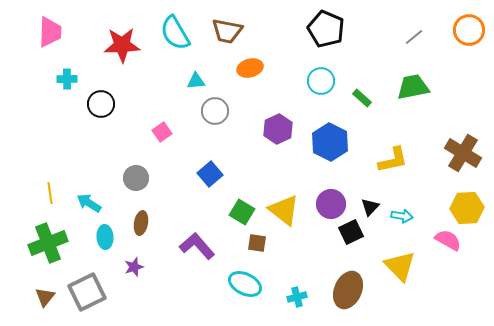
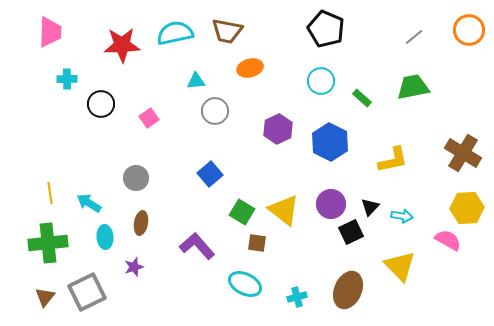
cyan semicircle at (175, 33): rotated 108 degrees clockwise
pink square at (162, 132): moved 13 px left, 14 px up
green cross at (48, 243): rotated 15 degrees clockwise
